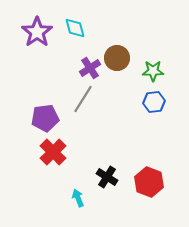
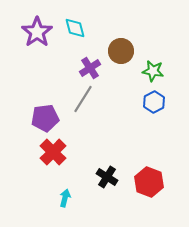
brown circle: moved 4 px right, 7 px up
green star: rotated 10 degrees clockwise
blue hexagon: rotated 20 degrees counterclockwise
cyan arrow: moved 13 px left; rotated 36 degrees clockwise
